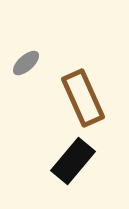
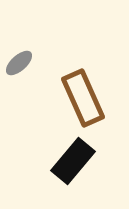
gray ellipse: moved 7 px left
